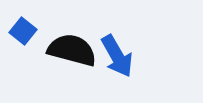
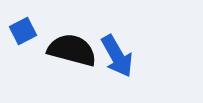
blue square: rotated 24 degrees clockwise
